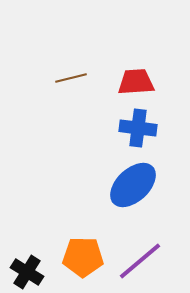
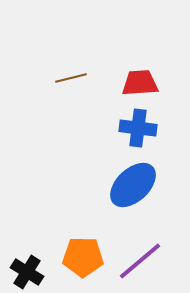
red trapezoid: moved 4 px right, 1 px down
